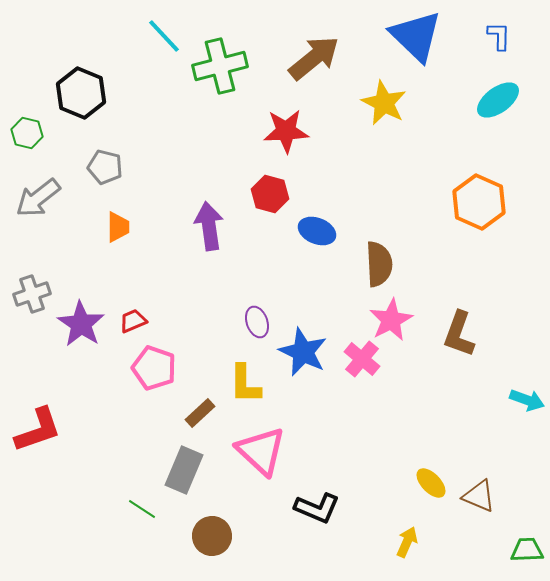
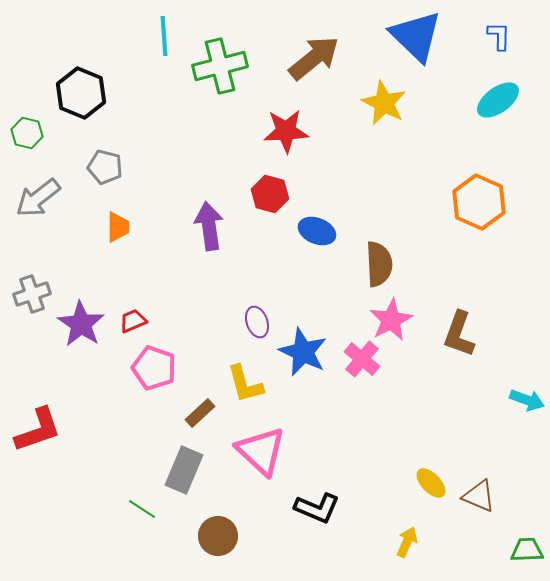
cyan line: rotated 39 degrees clockwise
yellow L-shape: rotated 15 degrees counterclockwise
brown circle: moved 6 px right
